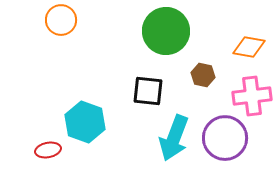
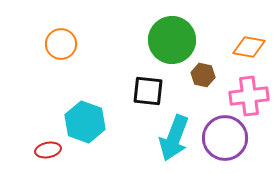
orange circle: moved 24 px down
green circle: moved 6 px right, 9 px down
pink cross: moved 3 px left
